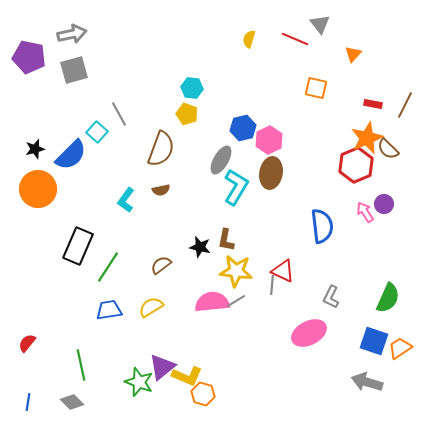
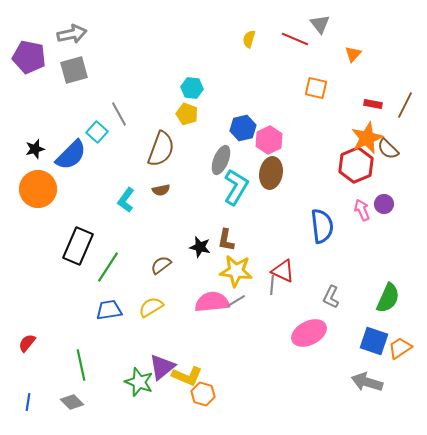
gray ellipse at (221, 160): rotated 8 degrees counterclockwise
pink arrow at (365, 212): moved 3 px left, 2 px up; rotated 10 degrees clockwise
